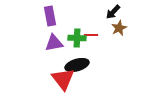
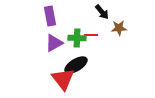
black arrow: moved 11 px left; rotated 84 degrees counterclockwise
brown star: rotated 21 degrees clockwise
purple triangle: rotated 18 degrees counterclockwise
black ellipse: moved 1 px left; rotated 15 degrees counterclockwise
